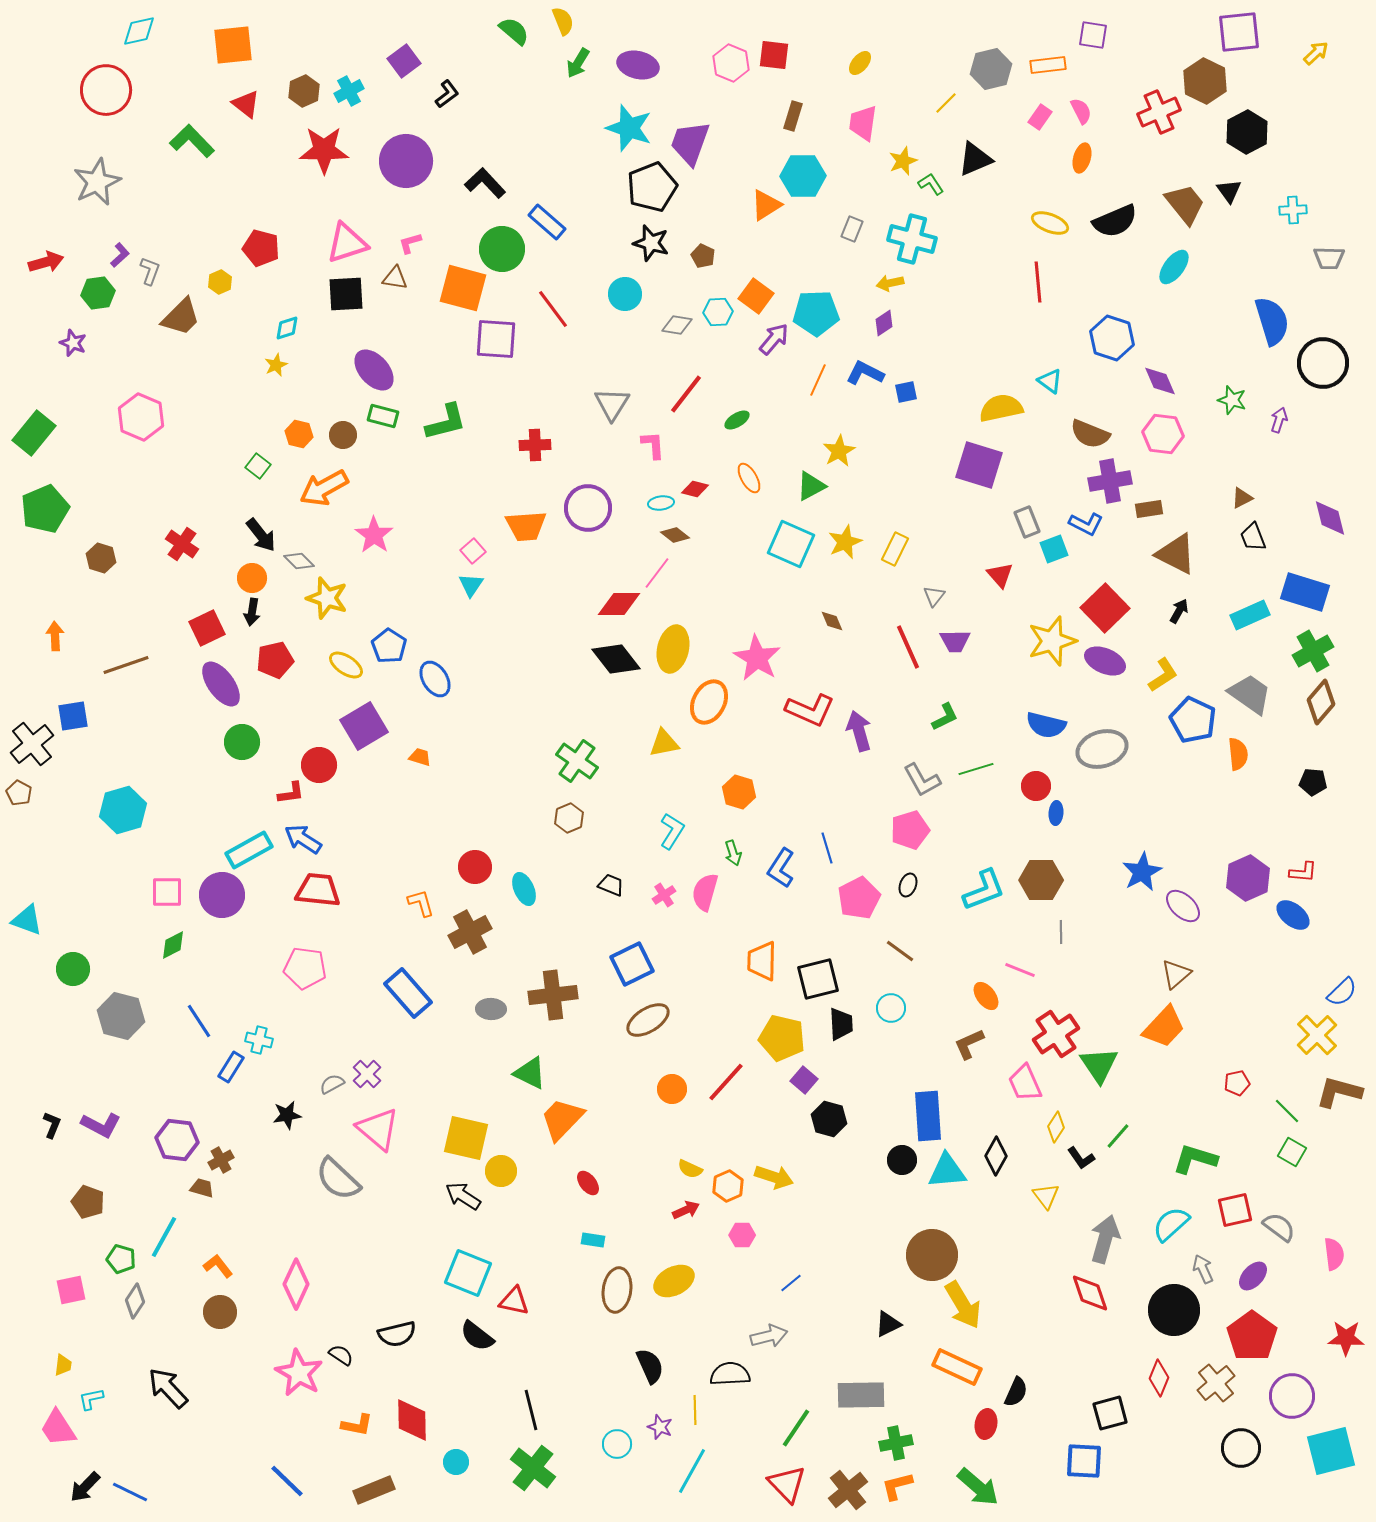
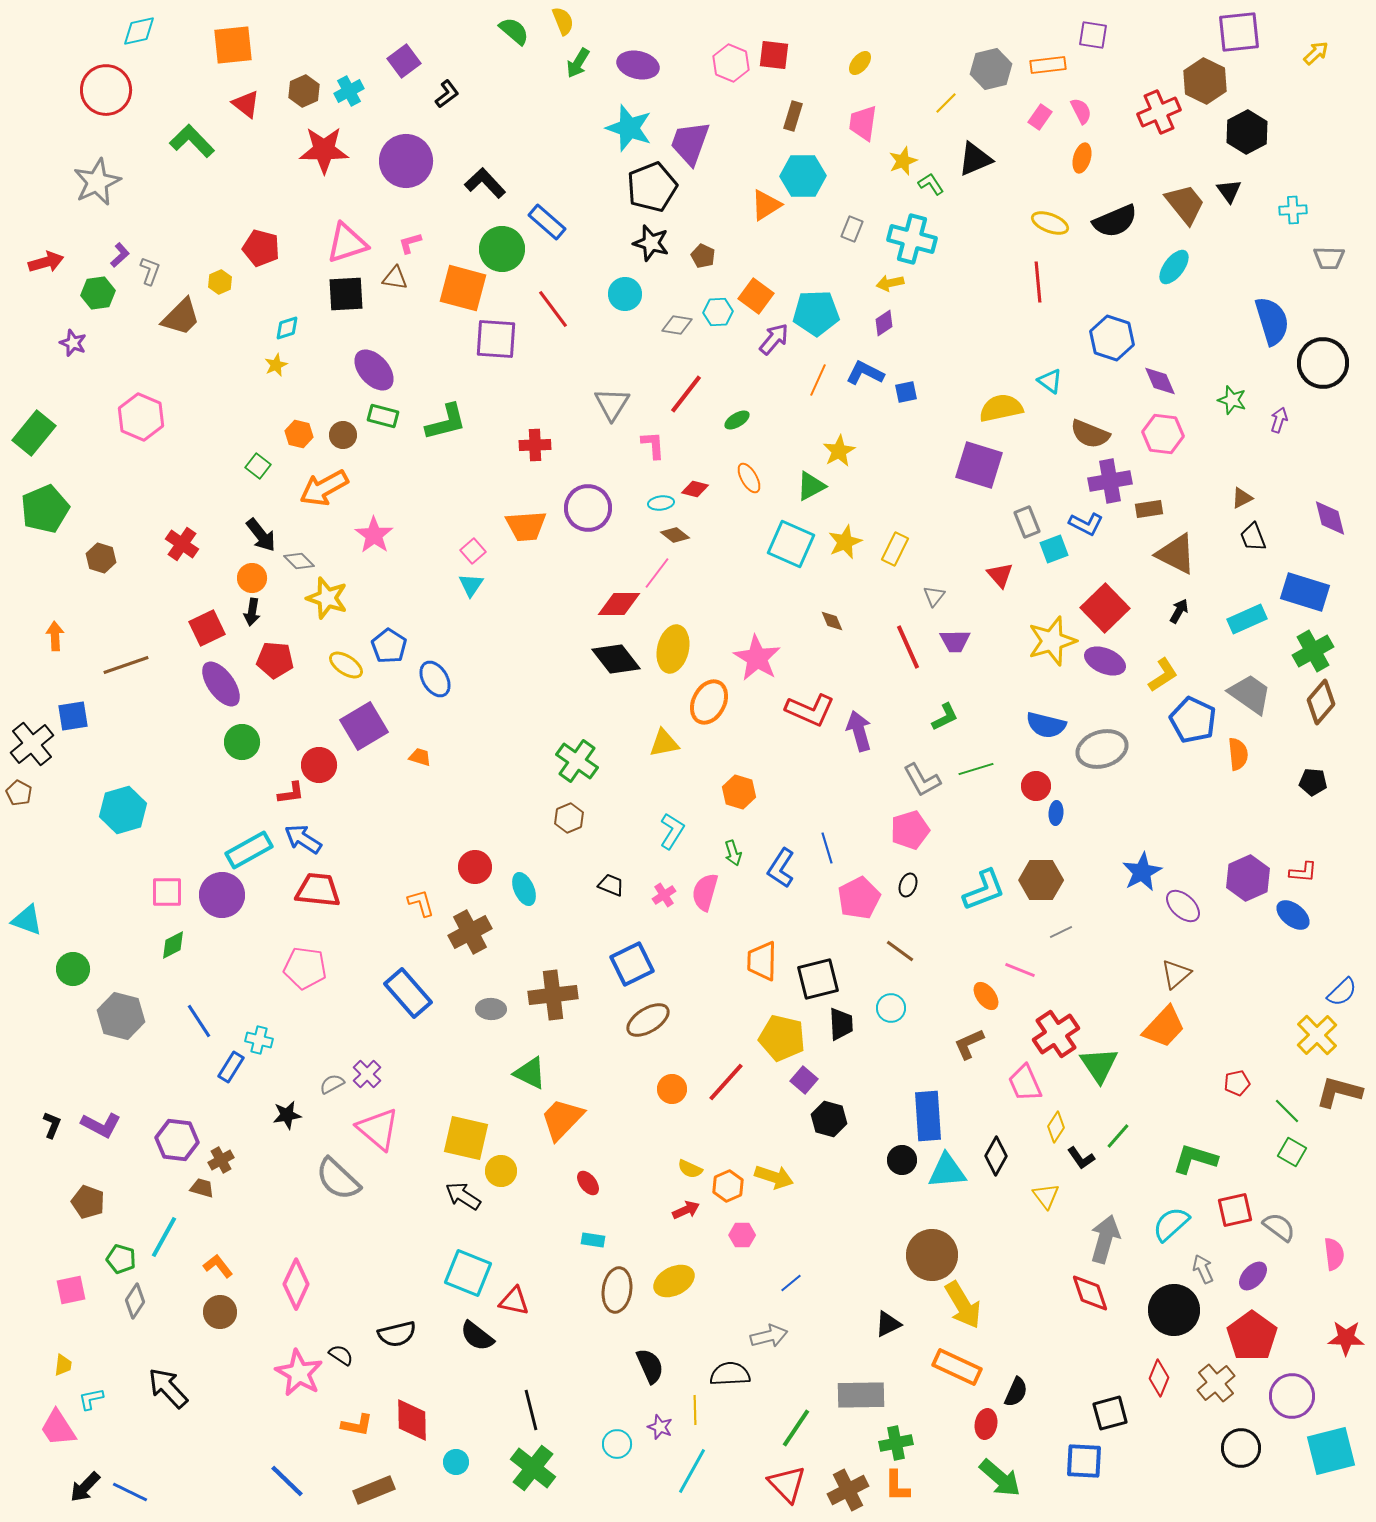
cyan rectangle at (1250, 615): moved 3 px left, 4 px down
red pentagon at (275, 660): rotated 18 degrees clockwise
gray line at (1061, 932): rotated 65 degrees clockwise
orange L-shape at (897, 1486): rotated 76 degrees counterclockwise
green arrow at (978, 1487): moved 22 px right, 9 px up
brown cross at (848, 1490): rotated 12 degrees clockwise
